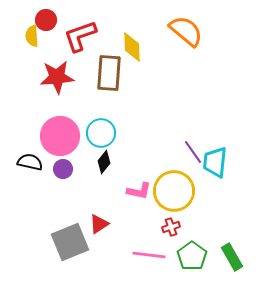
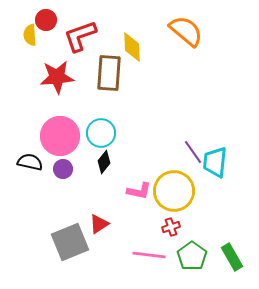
yellow semicircle: moved 2 px left, 1 px up
